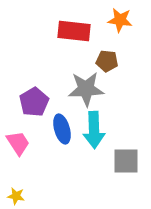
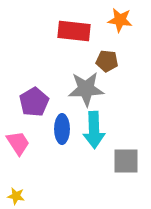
blue ellipse: rotated 16 degrees clockwise
